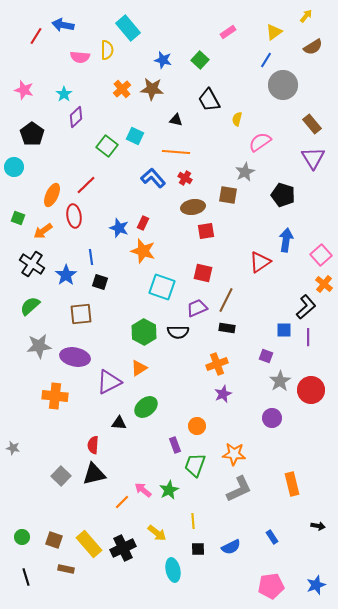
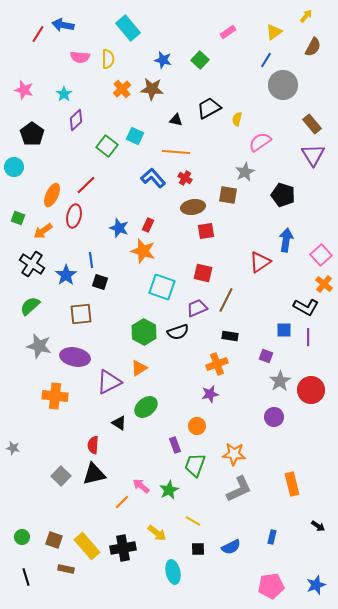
red line at (36, 36): moved 2 px right, 2 px up
brown semicircle at (313, 47): rotated 30 degrees counterclockwise
yellow semicircle at (107, 50): moved 1 px right, 9 px down
black trapezoid at (209, 100): moved 8 px down; rotated 90 degrees clockwise
purple diamond at (76, 117): moved 3 px down
purple triangle at (313, 158): moved 3 px up
red ellipse at (74, 216): rotated 20 degrees clockwise
red rectangle at (143, 223): moved 5 px right, 2 px down
blue line at (91, 257): moved 3 px down
black L-shape at (306, 307): rotated 70 degrees clockwise
black rectangle at (227, 328): moved 3 px right, 8 px down
black semicircle at (178, 332): rotated 20 degrees counterclockwise
gray star at (39, 346): rotated 20 degrees clockwise
purple star at (223, 394): moved 13 px left; rotated 12 degrees clockwise
purple circle at (272, 418): moved 2 px right, 1 px up
black triangle at (119, 423): rotated 28 degrees clockwise
pink arrow at (143, 490): moved 2 px left, 4 px up
yellow line at (193, 521): rotated 56 degrees counterclockwise
black arrow at (318, 526): rotated 24 degrees clockwise
blue rectangle at (272, 537): rotated 48 degrees clockwise
yellow rectangle at (89, 544): moved 2 px left, 2 px down
black cross at (123, 548): rotated 15 degrees clockwise
cyan ellipse at (173, 570): moved 2 px down
